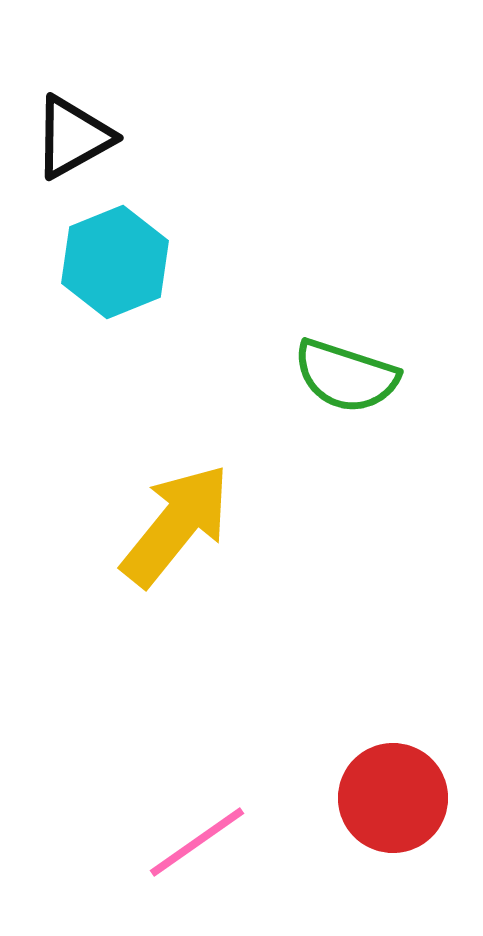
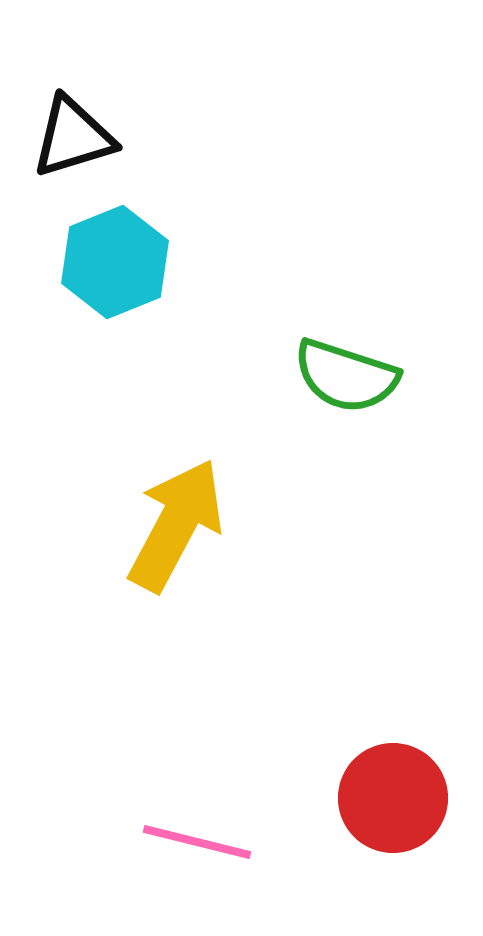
black triangle: rotated 12 degrees clockwise
yellow arrow: rotated 11 degrees counterclockwise
pink line: rotated 49 degrees clockwise
